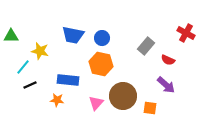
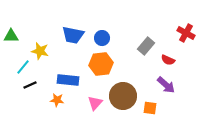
orange hexagon: rotated 20 degrees counterclockwise
pink triangle: moved 1 px left
